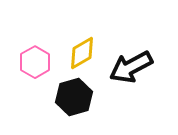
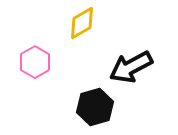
yellow diamond: moved 30 px up
black hexagon: moved 21 px right, 10 px down
